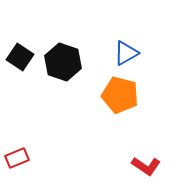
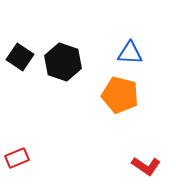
blue triangle: moved 4 px right; rotated 32 degrees clockwise
